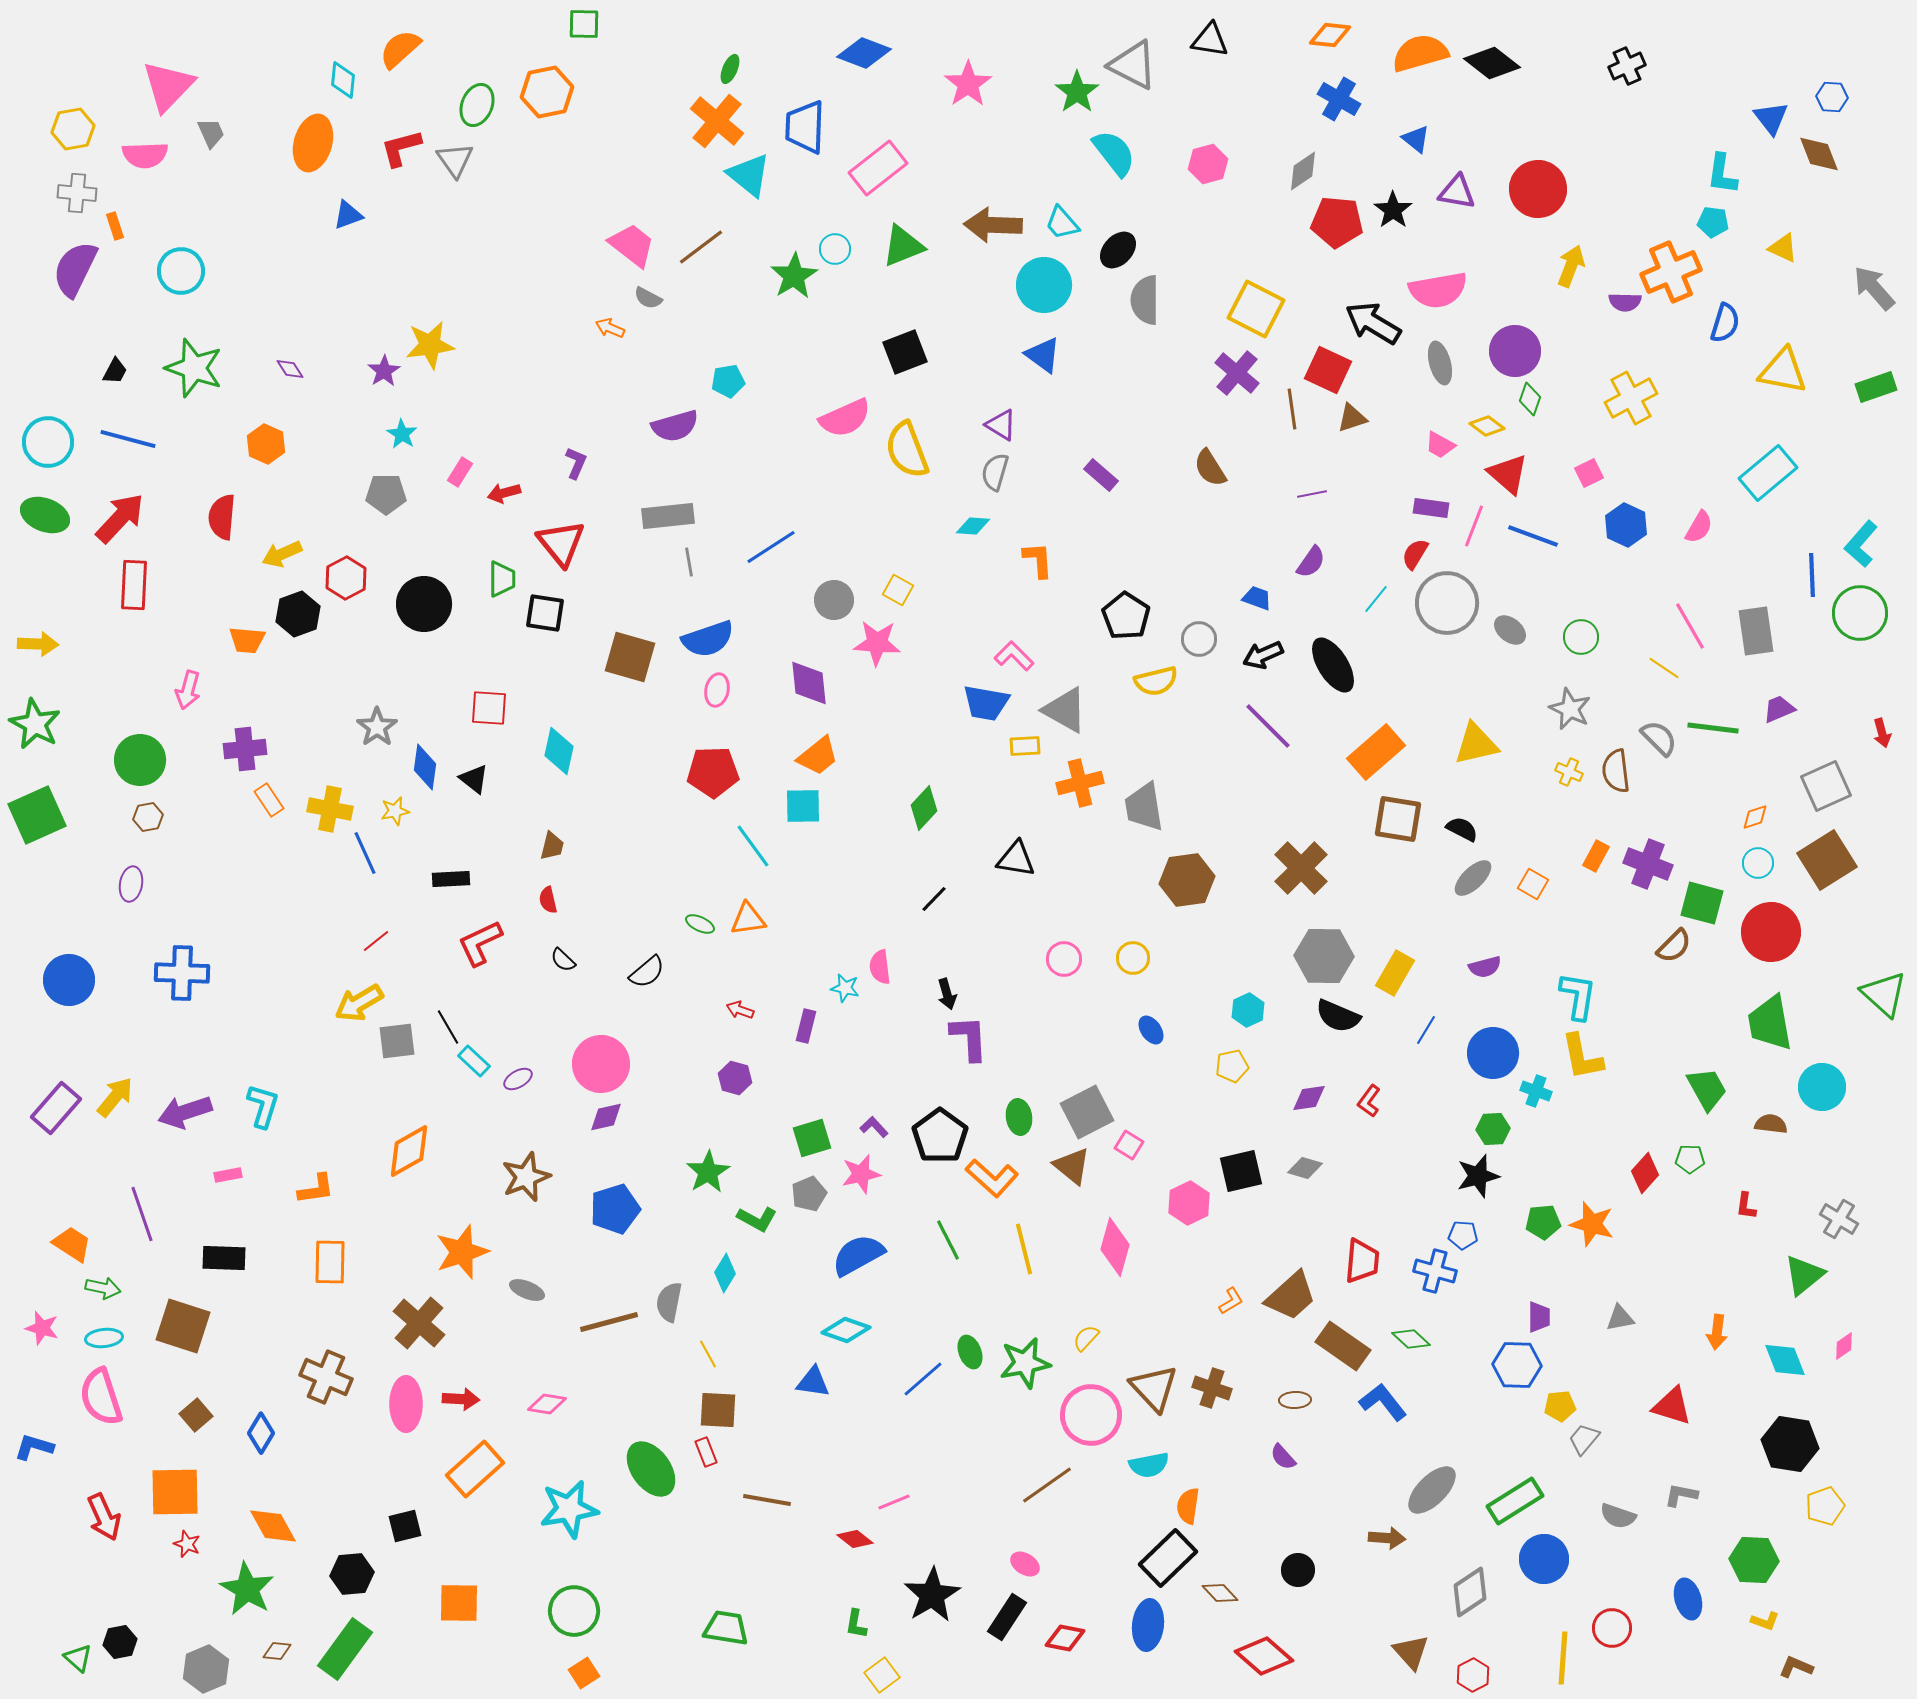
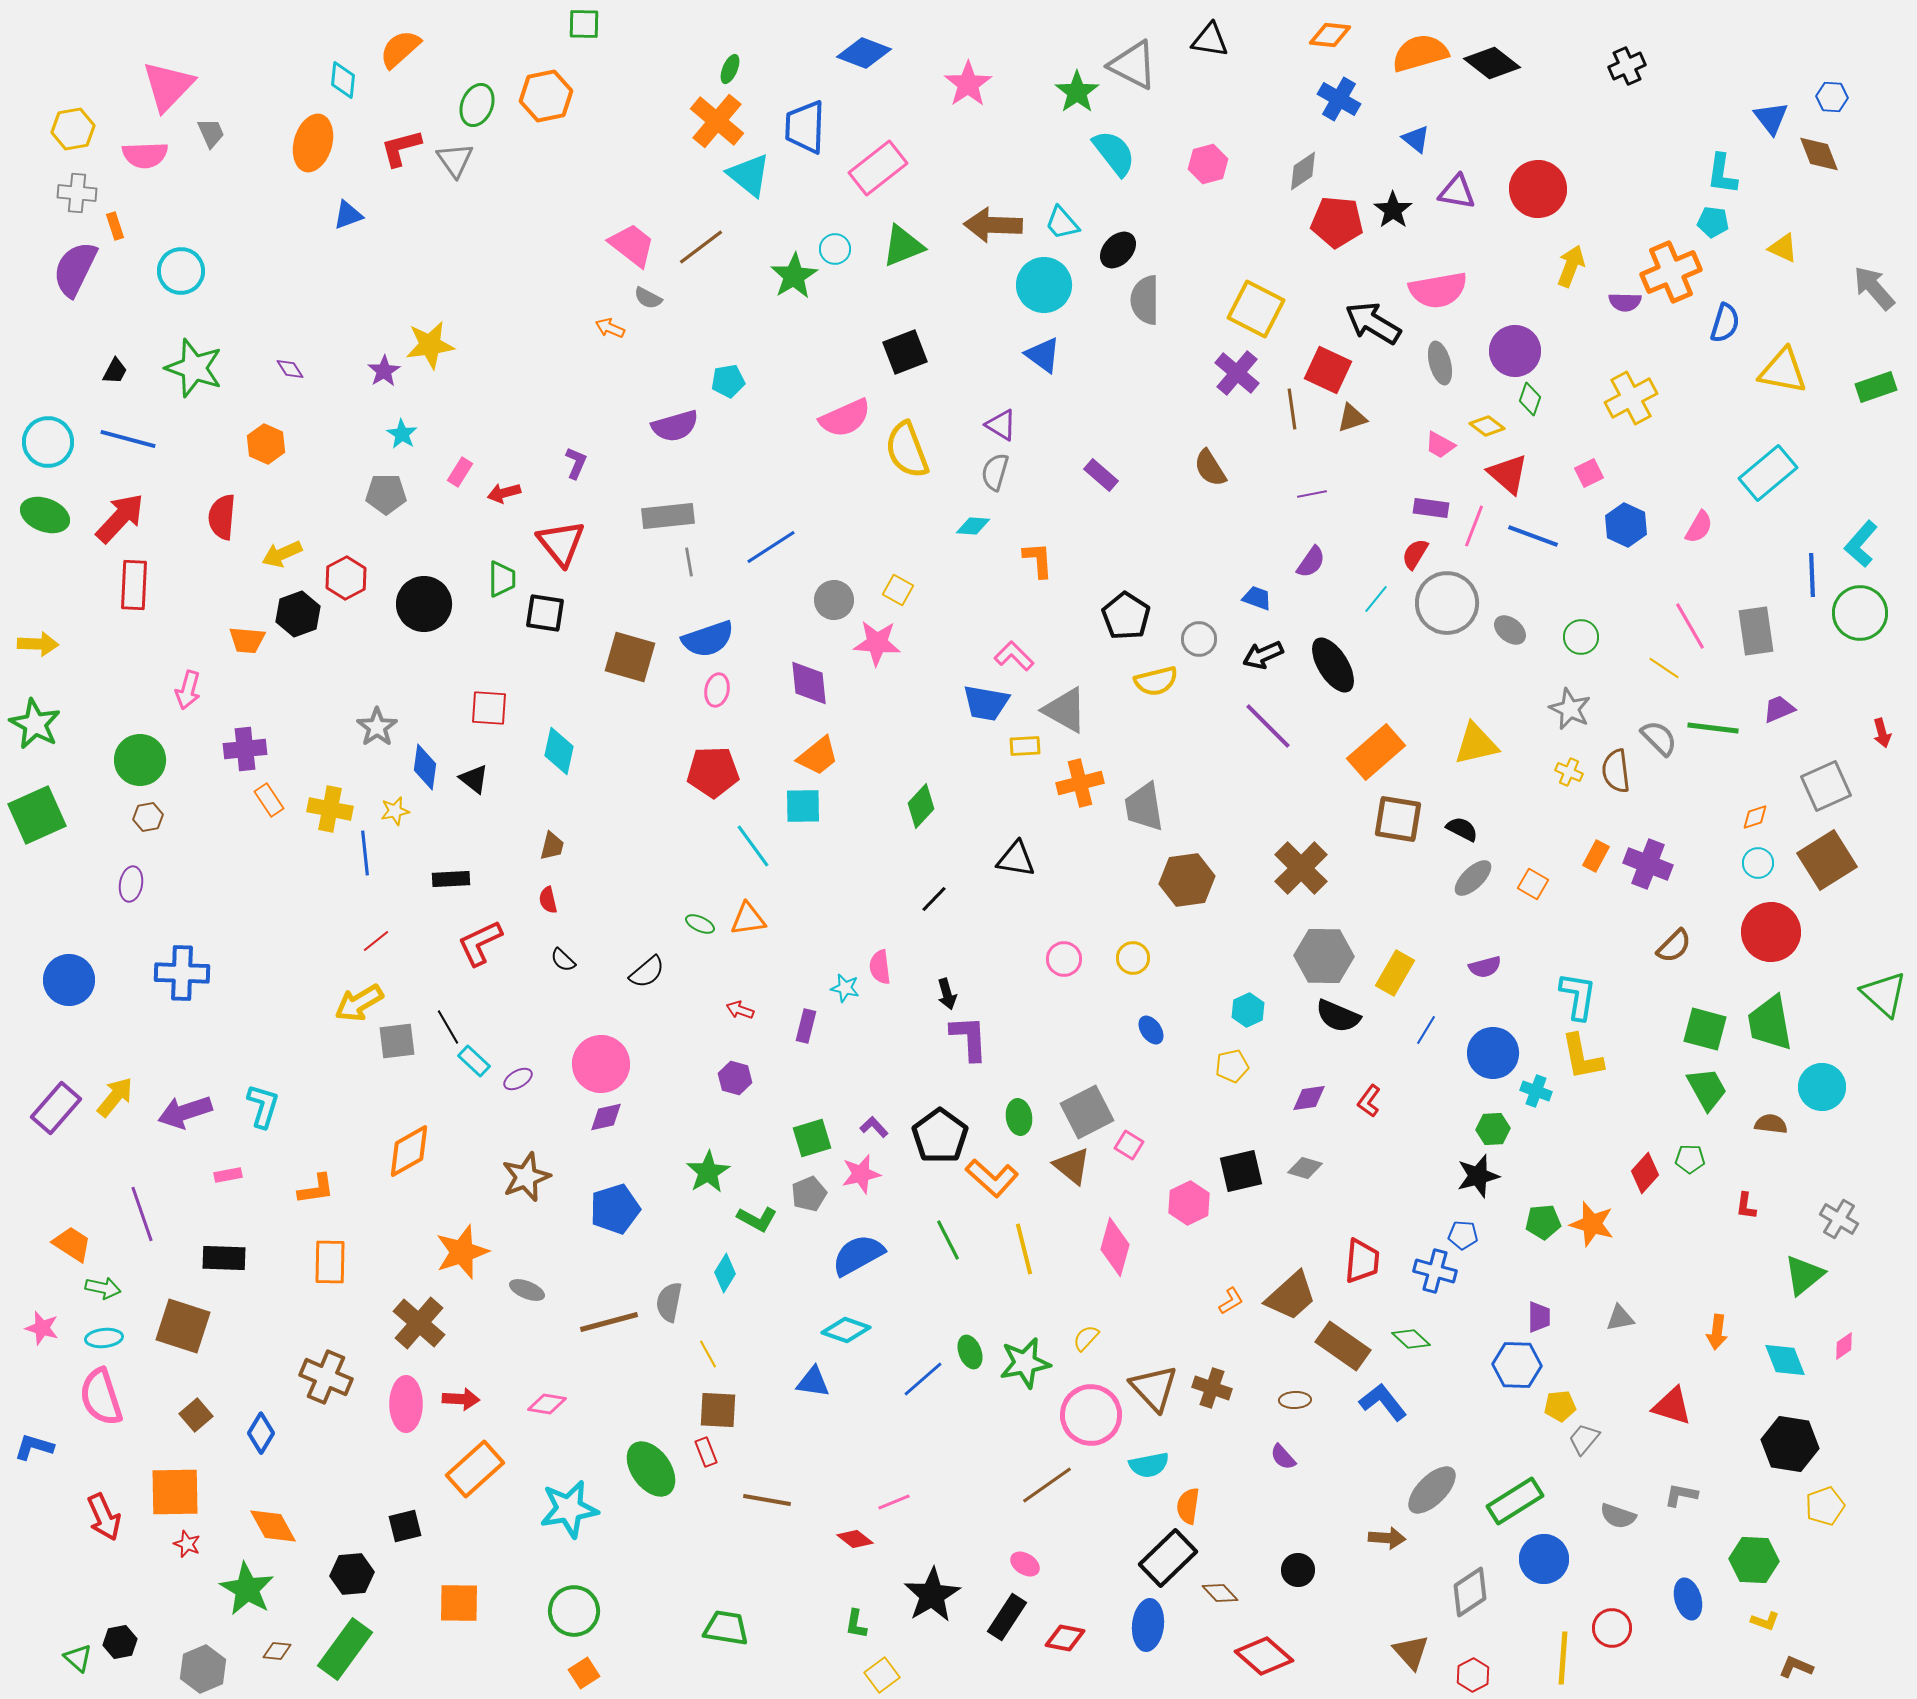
orange hexagon at (547, 92): moved 1 px left, 4 px down
green diamond at (924, 808): moved 3 px left, 2 px up
blue line at (365, 853): rotated 18 degrees clockwise
green square at (1702, 903): moved 3 px right, 126 px down
gray hexagon at (206, 1669): moved 3 px left
